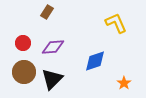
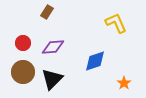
brown circle: moved 1 px left
